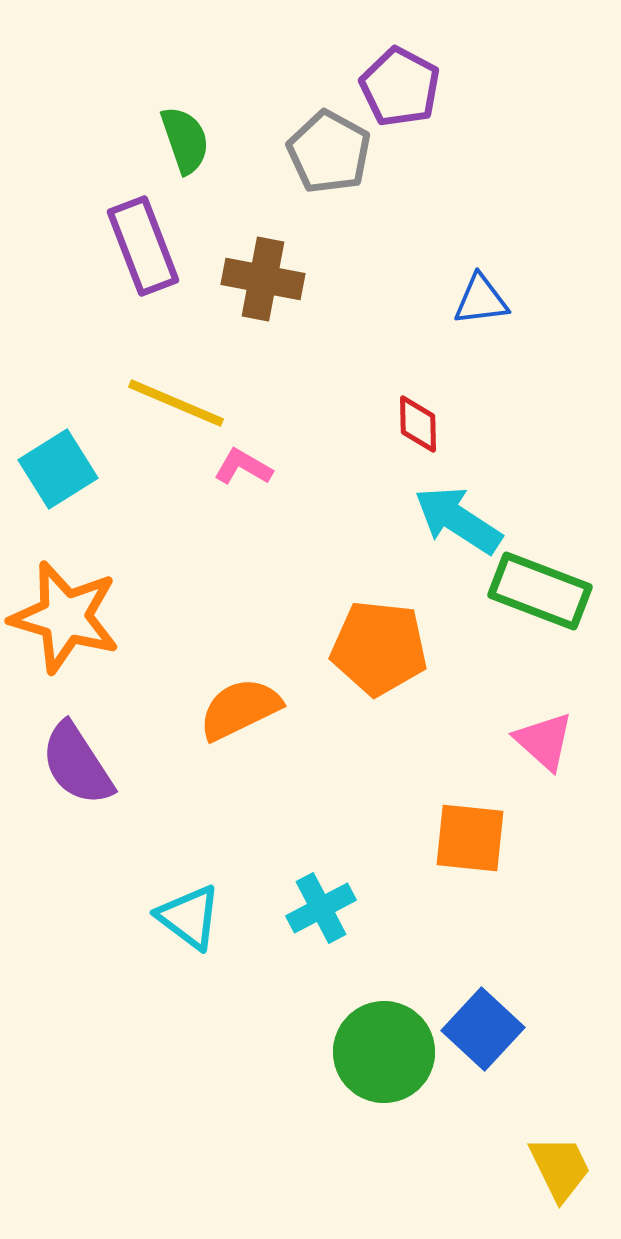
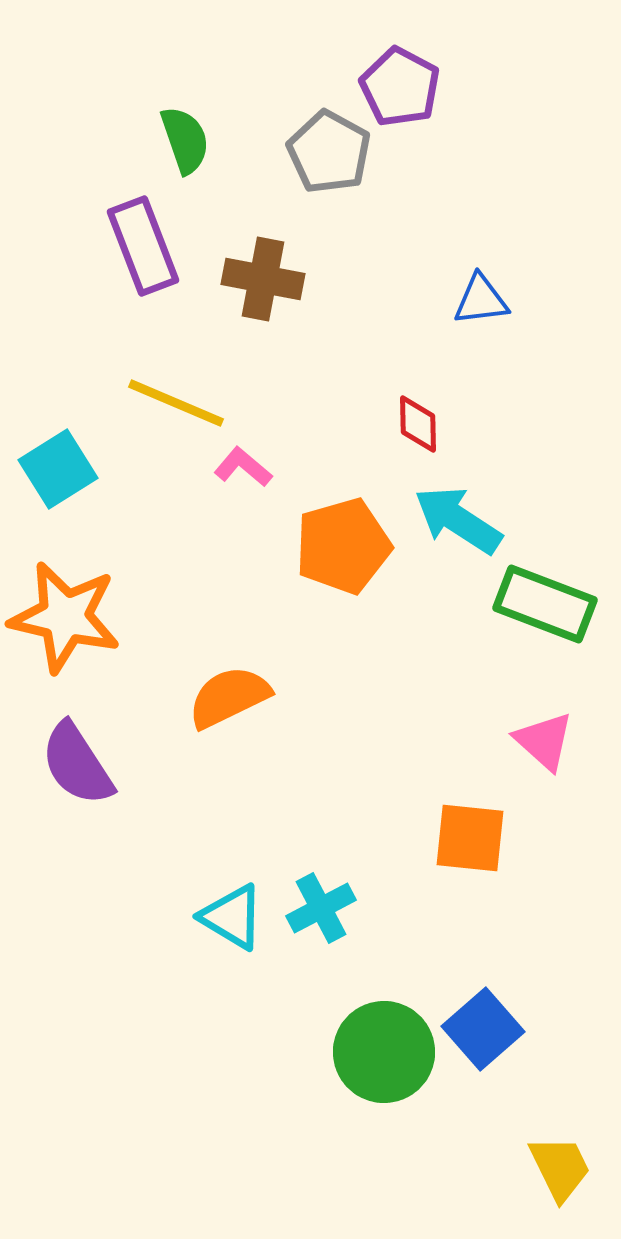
pink L-shape: rotated 10 degrees clockwise
green rectangle: moved 5 px right, 13 px down
orange star: rotated 3 degrees counterclockwise
orange pentagon: moved 36 px left, 102 px up; rotated 22 degrees counterclockwise
orange semicircle: moved 11 px left, 12 px up
cyan triangle: moved 43 px right; rotated 6 degrees counterclockwise
blue square: rotated 6 degrees clockwise
